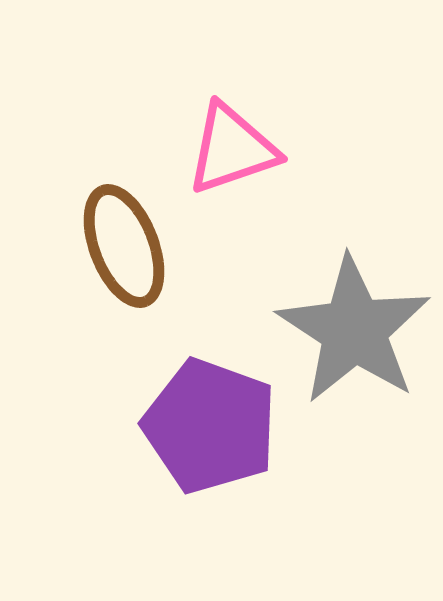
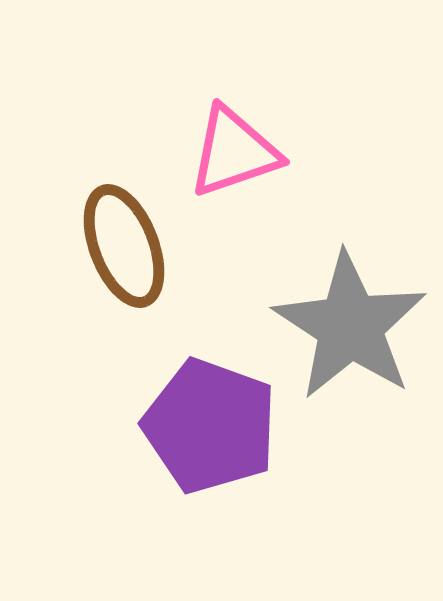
pink triangle: moved 2 px right, 3 px down
gray star: moved 4 px left, 4 px up
